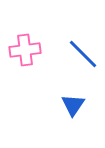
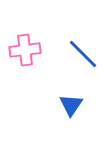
blue triangle: moved 2 px left
